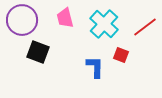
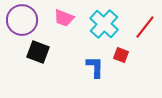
pink trapezoid: moved 1 px left; rotated 55 degrees counterclockwise
red line: rotated 15 degrees counterclockwise
